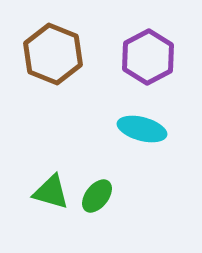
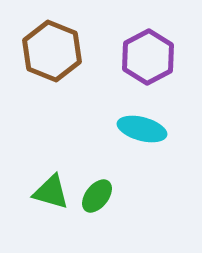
brown hexagon: moved 1 px left, 3 px up
